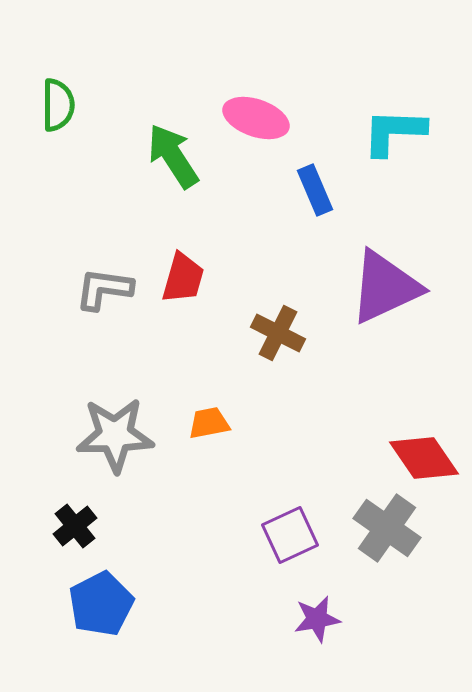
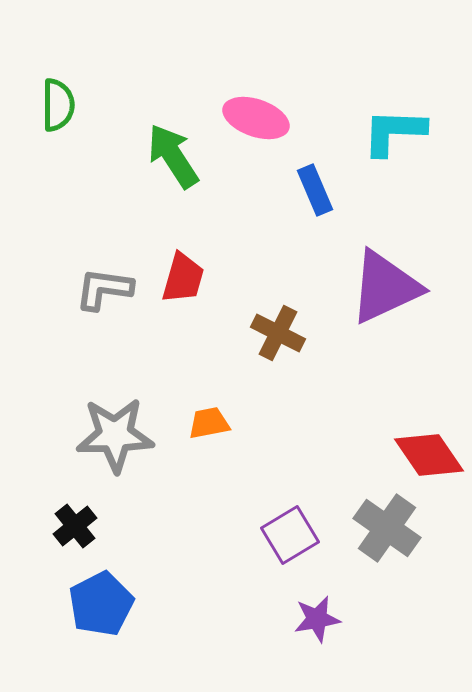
red diamond: moved 5 px right, 3 px up
purple square: rotated 6 degrees counterclockwise
